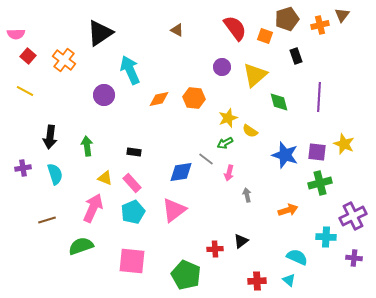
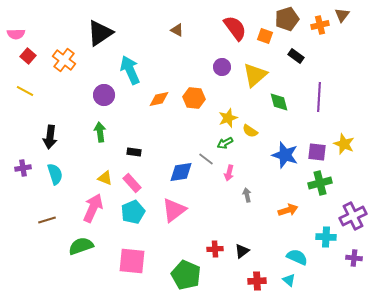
black rectangle at (296, 56): rotated 35 degrees counterclockwise
green arrow at (87, 146): moved 13 px right, 14 px up
black triangle at (241, 241): moved 1 px right, 10 px down
